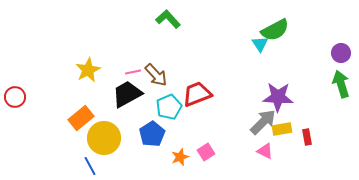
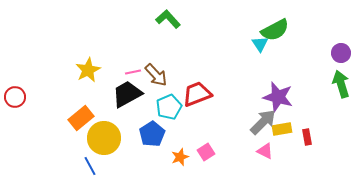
purple star: rotated 12 degrees clockwise
